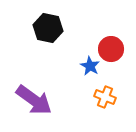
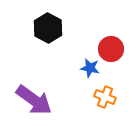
black hexagon: rotated 16 degrees clockwise
blue star: moved 2 px down; rotated 18 degrees counterclockwise
